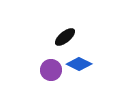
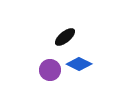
purple circle: moved 1 px left
